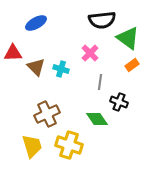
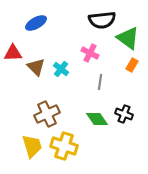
pink cross: rotated 18 degrees counterclockwise
orange rectangle: rotated 24 degrees counterclockwise
cyan cross: rotated 21 degrees clockwise
black cross: moved 5 px right, 12 px down
yellow cross: moved 5 px left, 1 px down
